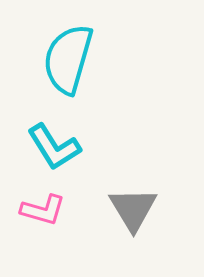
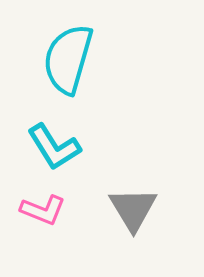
pink L-shape: rotated 6 degrees clockwise
